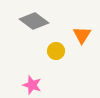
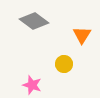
yellow circle: moved 8 px right, 13 px down
